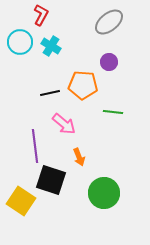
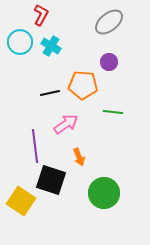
pink arrow: moved 2 px right; rotated 75 degrees counterclockwise
